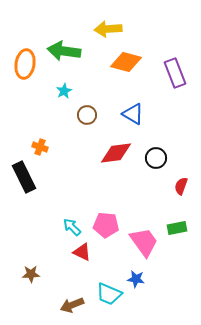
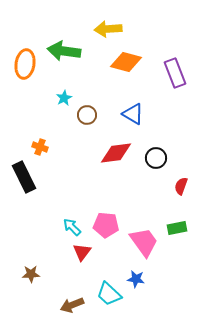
cyan star: moved 7 px down
red triangle: rotated 42 degrees clockwise
cyan trapezoid: rotated 20 degrees clockwise
